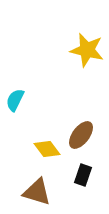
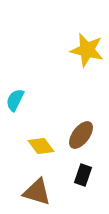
yellow diamond: moved 6 px left, 3 px up
